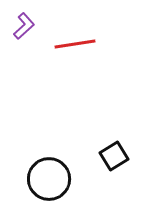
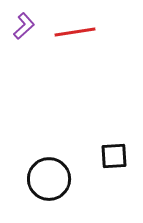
red line: moved 12 px up
black square: rotated 28 degrees clockwise
